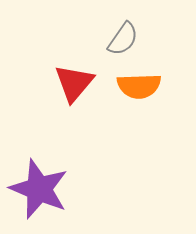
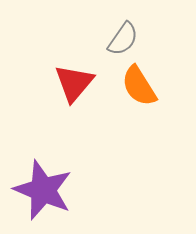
orange semicircle: rotated 60 degrees clockwise
purple star: moved 4 px right, 1 px down
